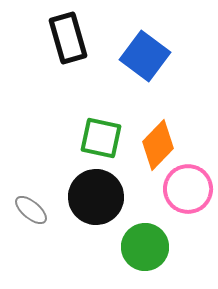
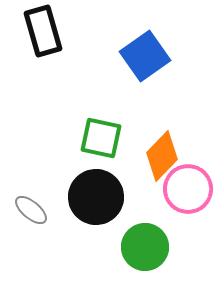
black rectangle: moved 25 px left, 7 px up
blue square: rotated 18 degrees clockwise
orange diamond: moved 4 px right, 11 px down
